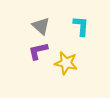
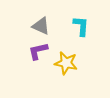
gray triangle: rotated 18 degrees counterclockwise
